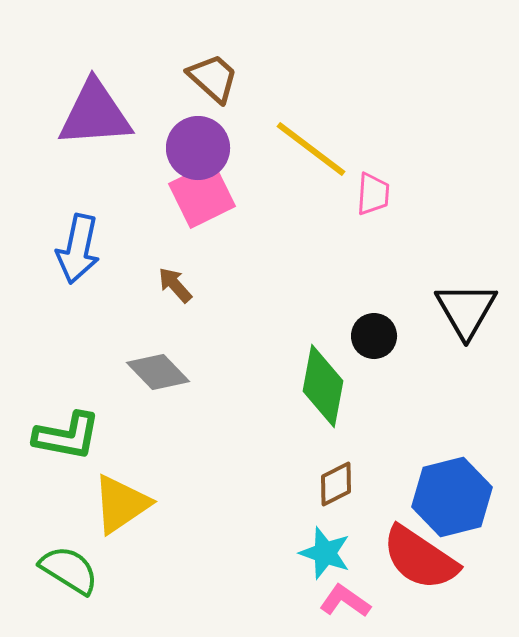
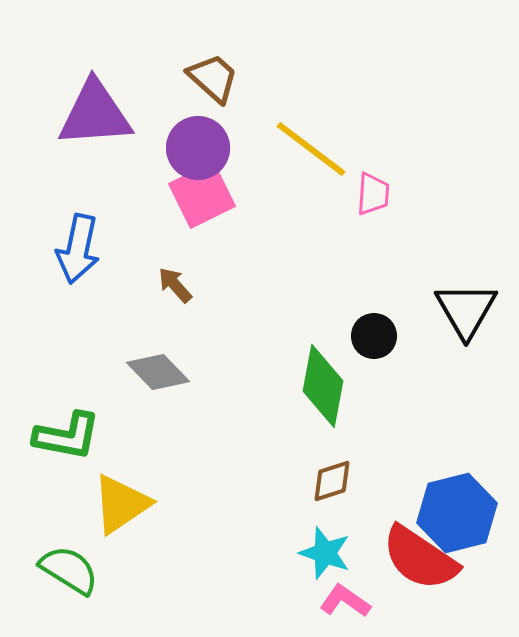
brown diamond: moved 4 px left, 3 px up; rotated 9 degrees clockwise
blue hexagon: moved 5 px right, 16 px down
